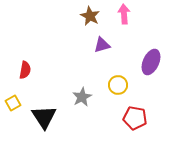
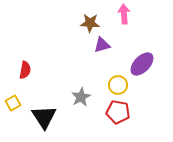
brown star: moved 7 px down; rotated 24 degrees counterclockwise
purple ellipse: moved 9 px left, 2 px down; rotated 20 degrees clockwise
gray star: moved 1 px left
red pentagon: moved 17 px left, 6 px up
